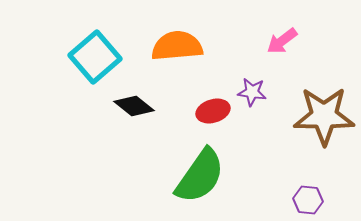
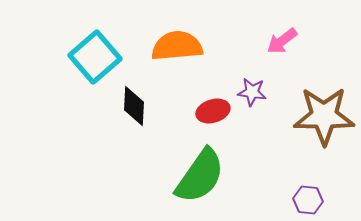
black diamond: rotated 54 degrees clockwise
